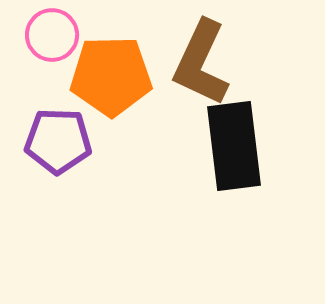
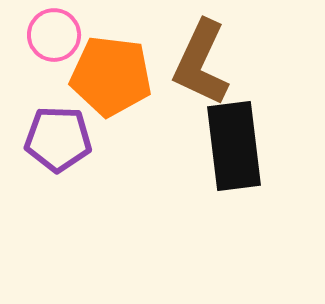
pink circle: moved 2 px right
orange pentagon: rotated 8 degrees clockwise
purple pentagon: moved 2 px up
